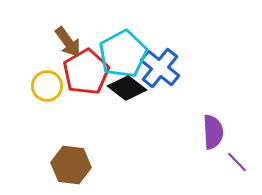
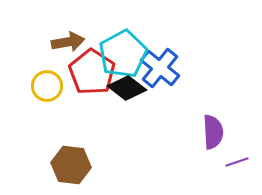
brown arrow: rotated 64 degrees counterclockwise
red pentagon: moved 6 px right; rotated 9 degrees counterclockwise
purple line: rotated 65 degrees counterclockwise
